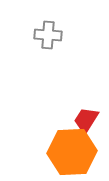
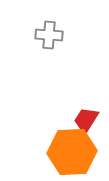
gray cross: moved 1 px right
